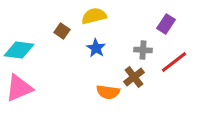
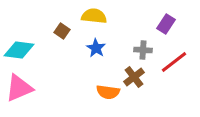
yellow semicircle: rotated 20 degrees clockwise
